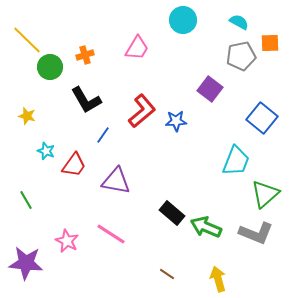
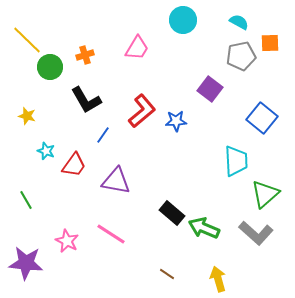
cyan trapezoid: rotated 24 degrees counterclockwise
green arrow: moved 2 px left, 1 px down
gray L-shape: rotated 20 degrees clockwise
